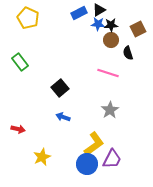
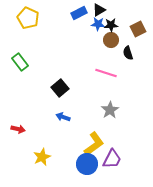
pink line: moved 2 px left
